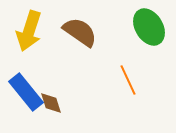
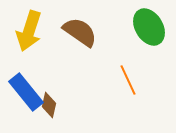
brown diamond: moved 2 px left, 2 px down; rotated 30 degrees clockwise
